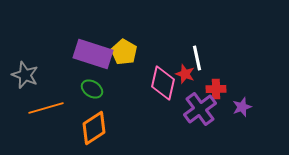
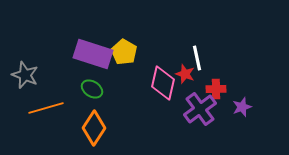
orange diamond: rotated 24 degrees counterclockwise
